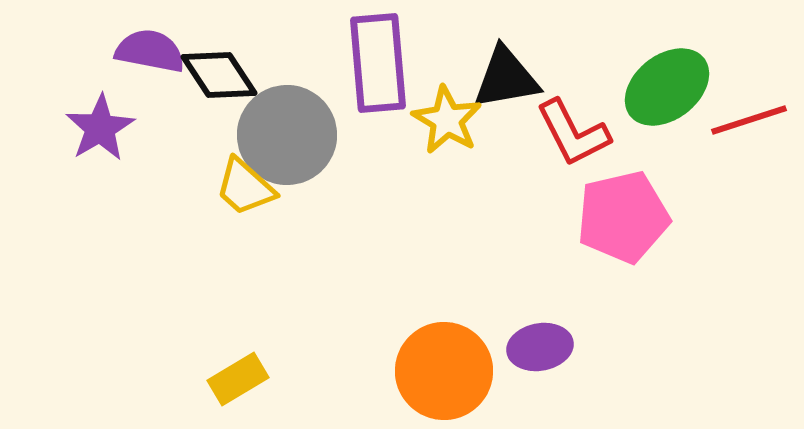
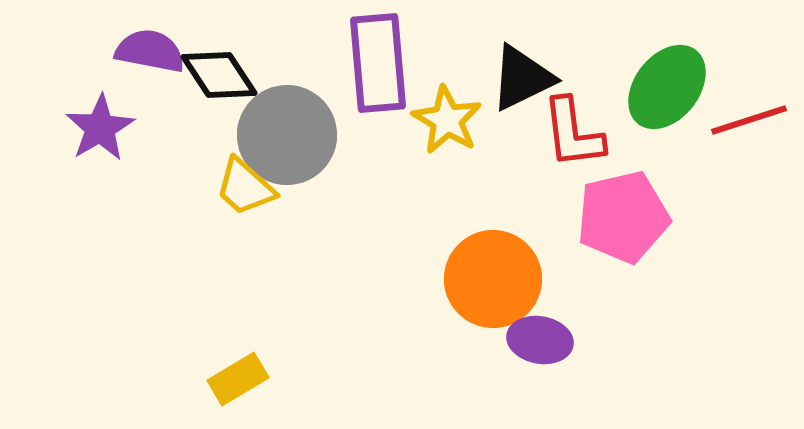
black triangle: moved 16 px right; rotated 16 degrees counterclockwise
green ellipse: rotated 14 degrees counterclockwise
red L-shape: rotated 20 degrees clockwise
purple ellipse: moved 7 px up; rotated 20 degrees clockwise
orange circle: moved 49 px right, 92 px up
